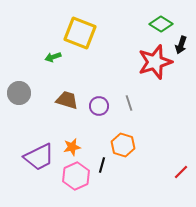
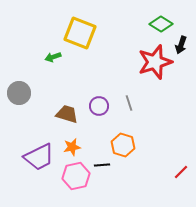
brown trapezoid: moved 14 px down
black line: rotated 70 degrees clockwise
pink hexagon: rotated 12 degrees clockwise
